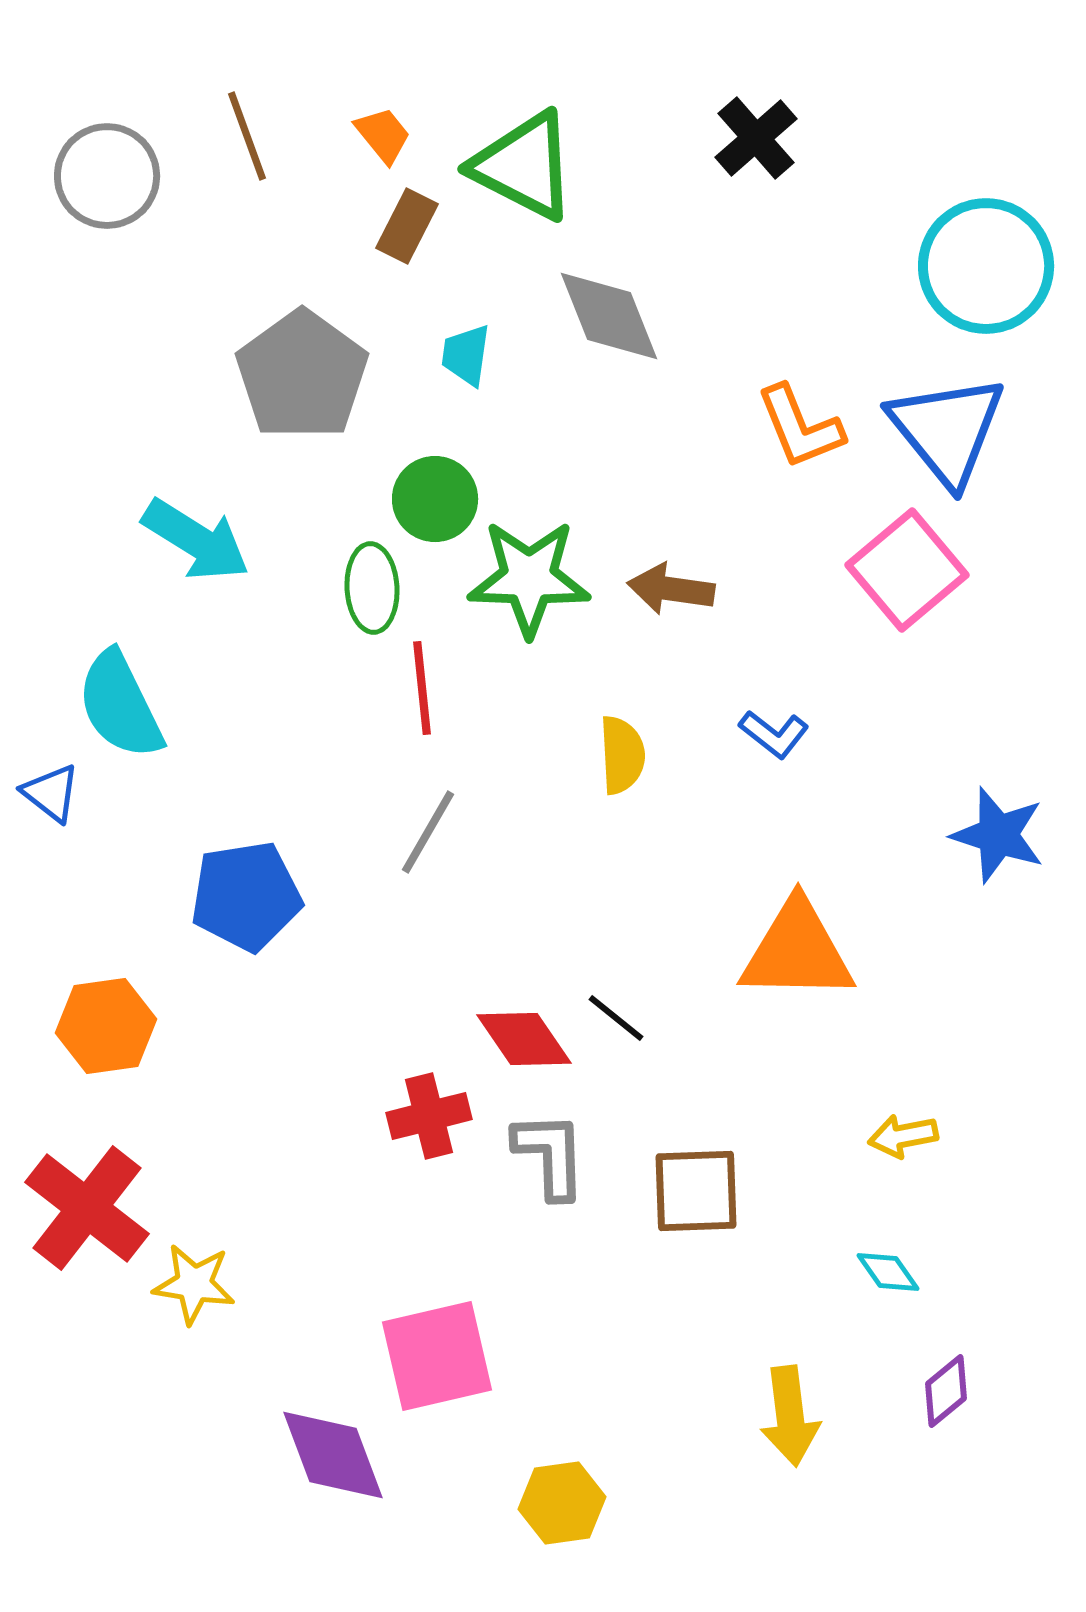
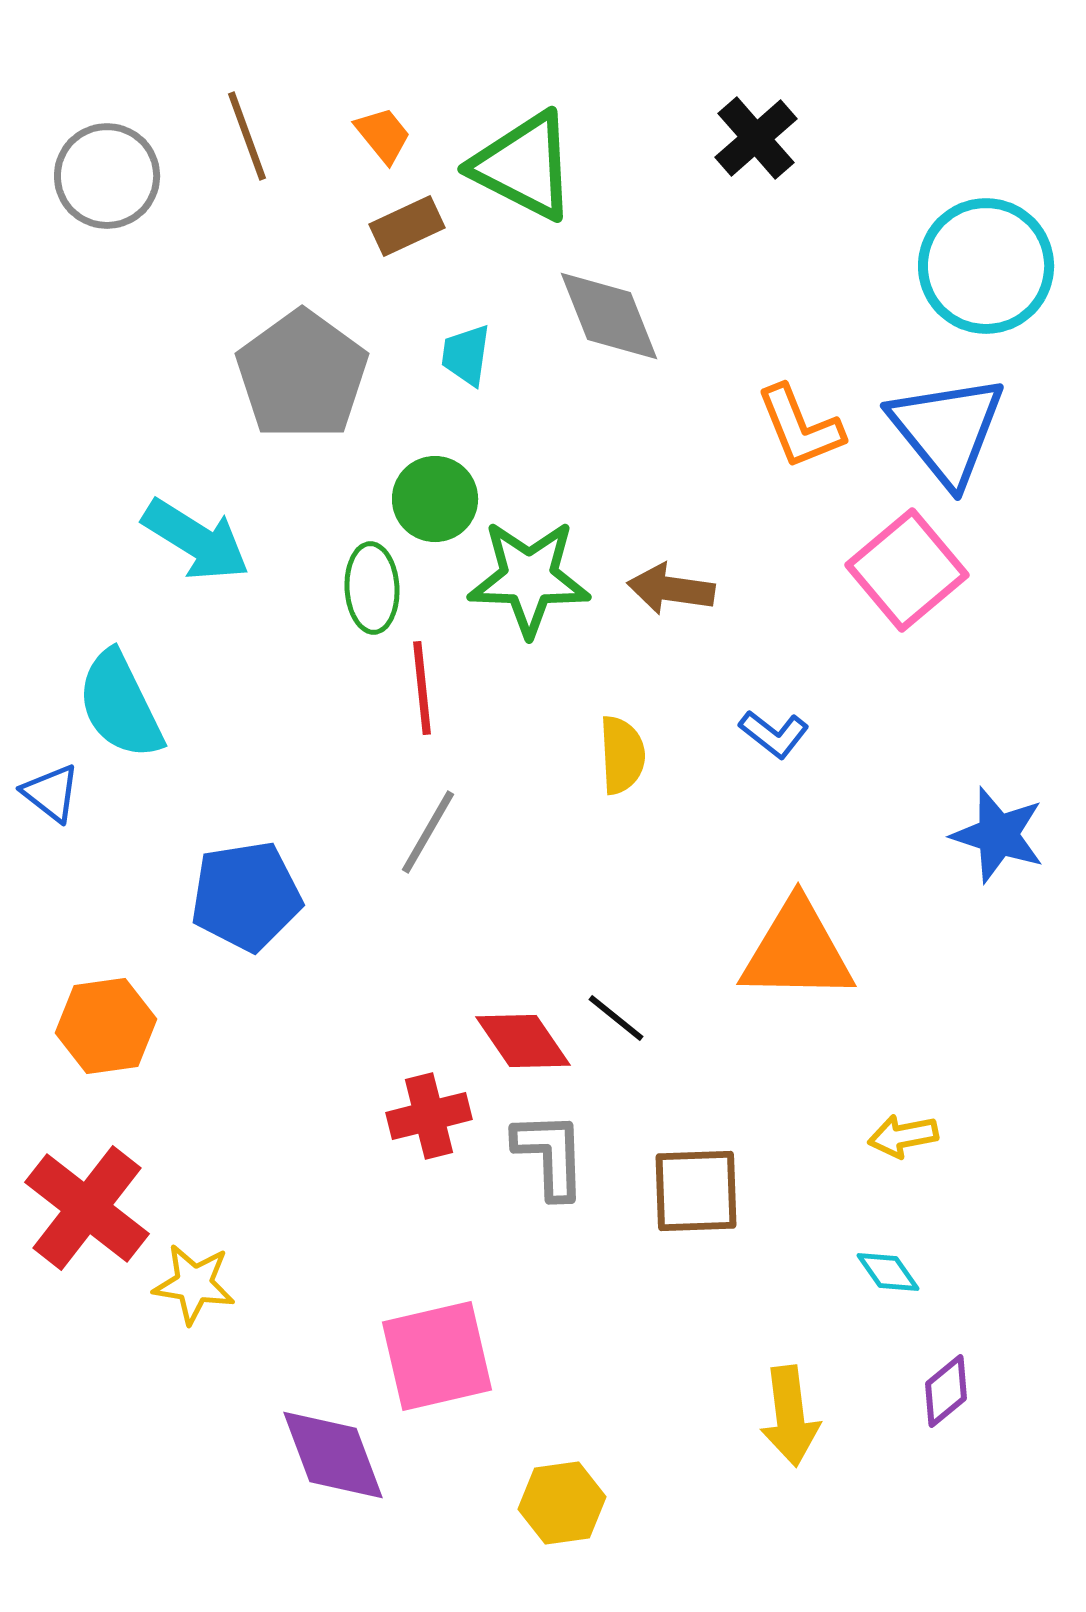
brown rectangle at (407, 226): rotated 38 degrees clockwise
red diamond at (524, 1039): moved 1 px left, 2 px down
